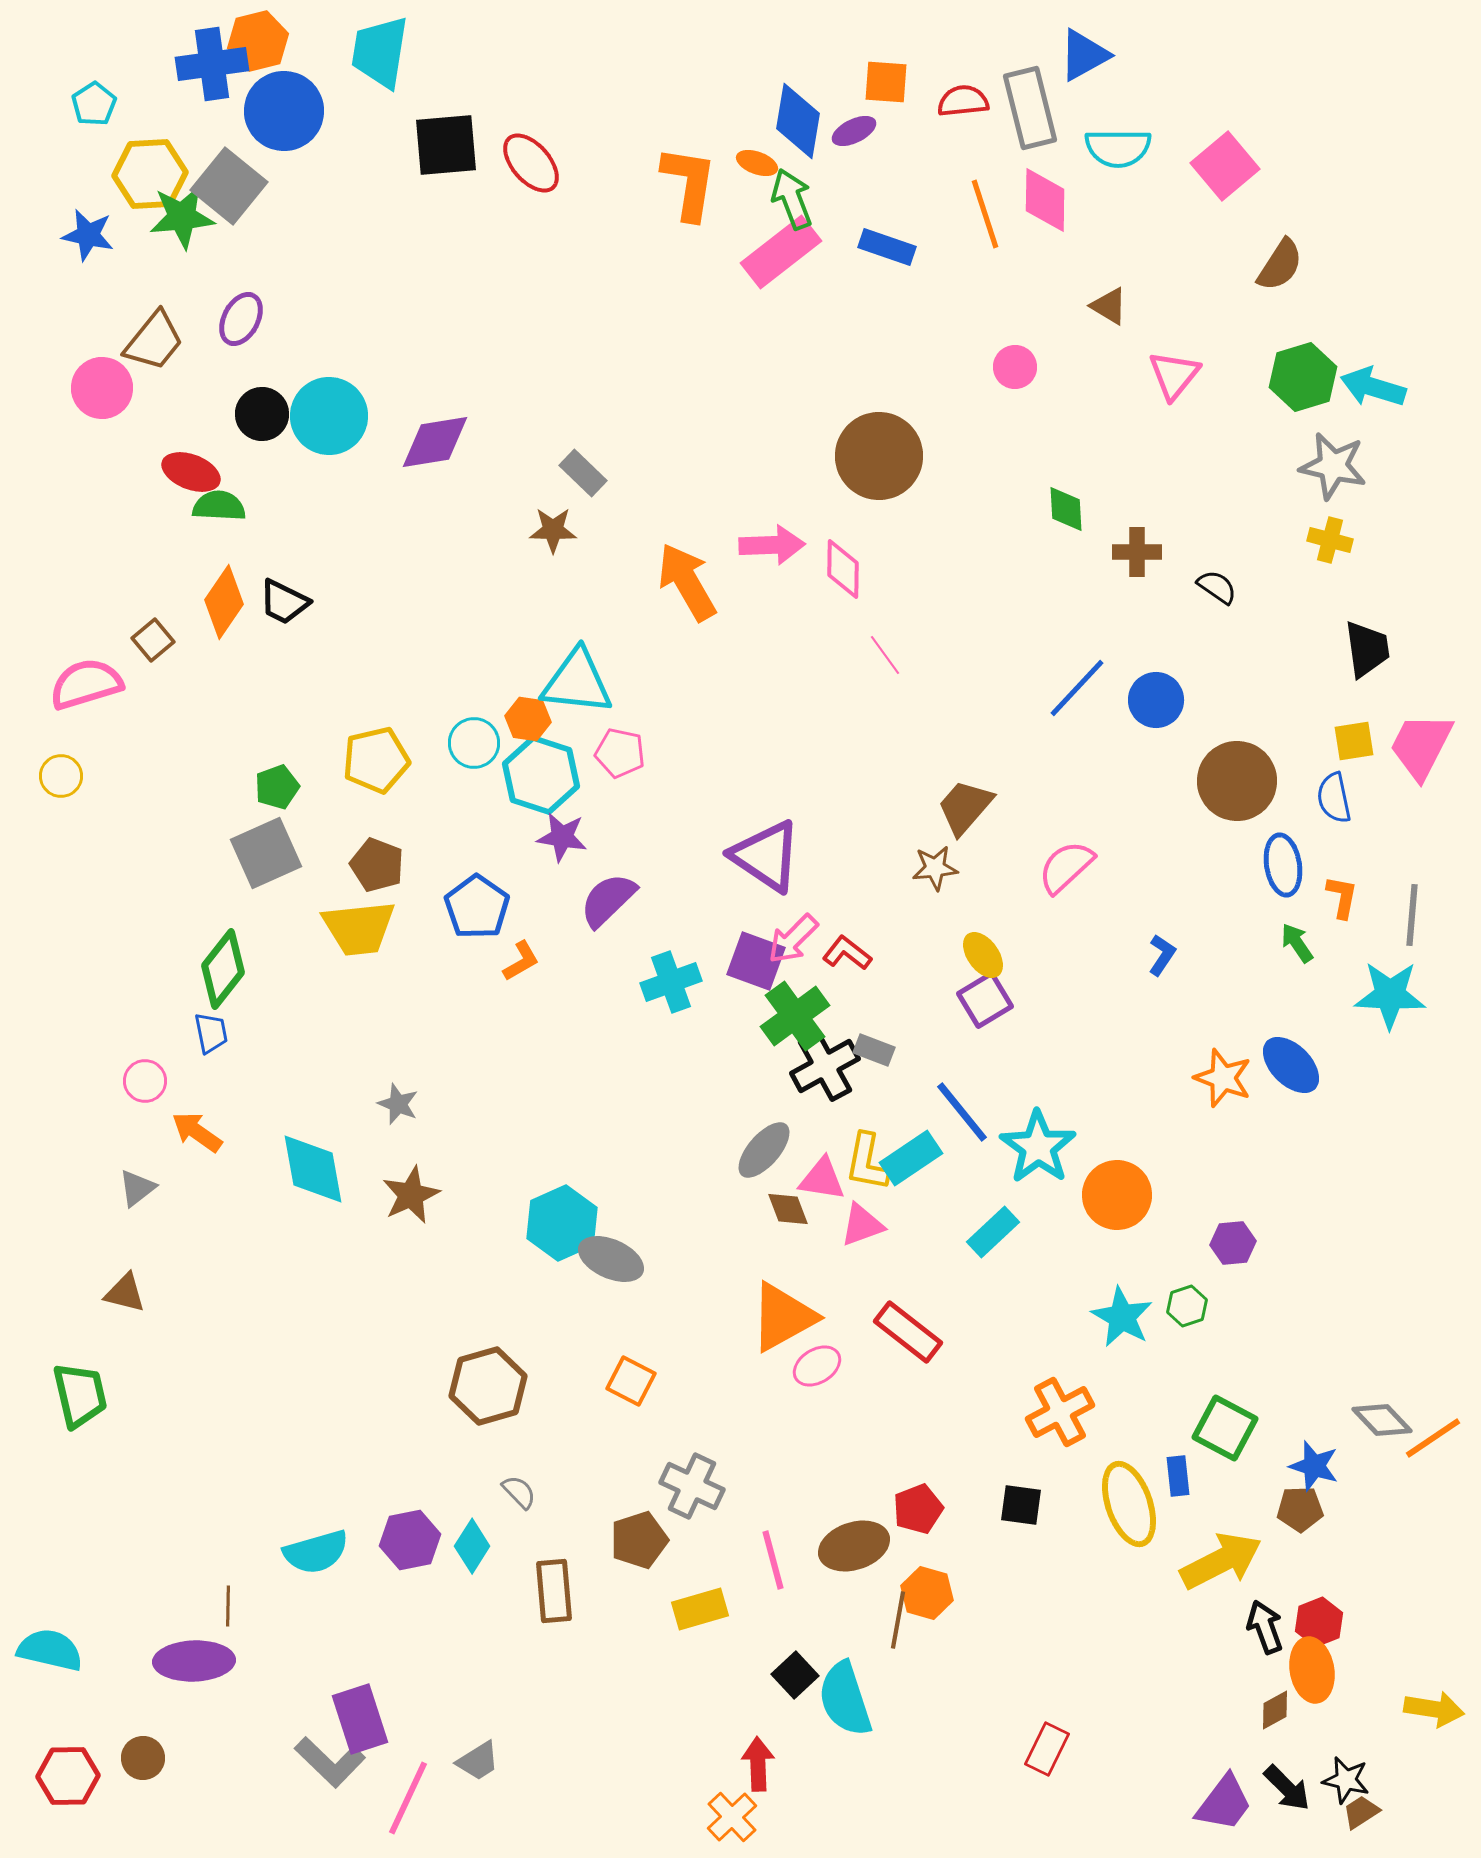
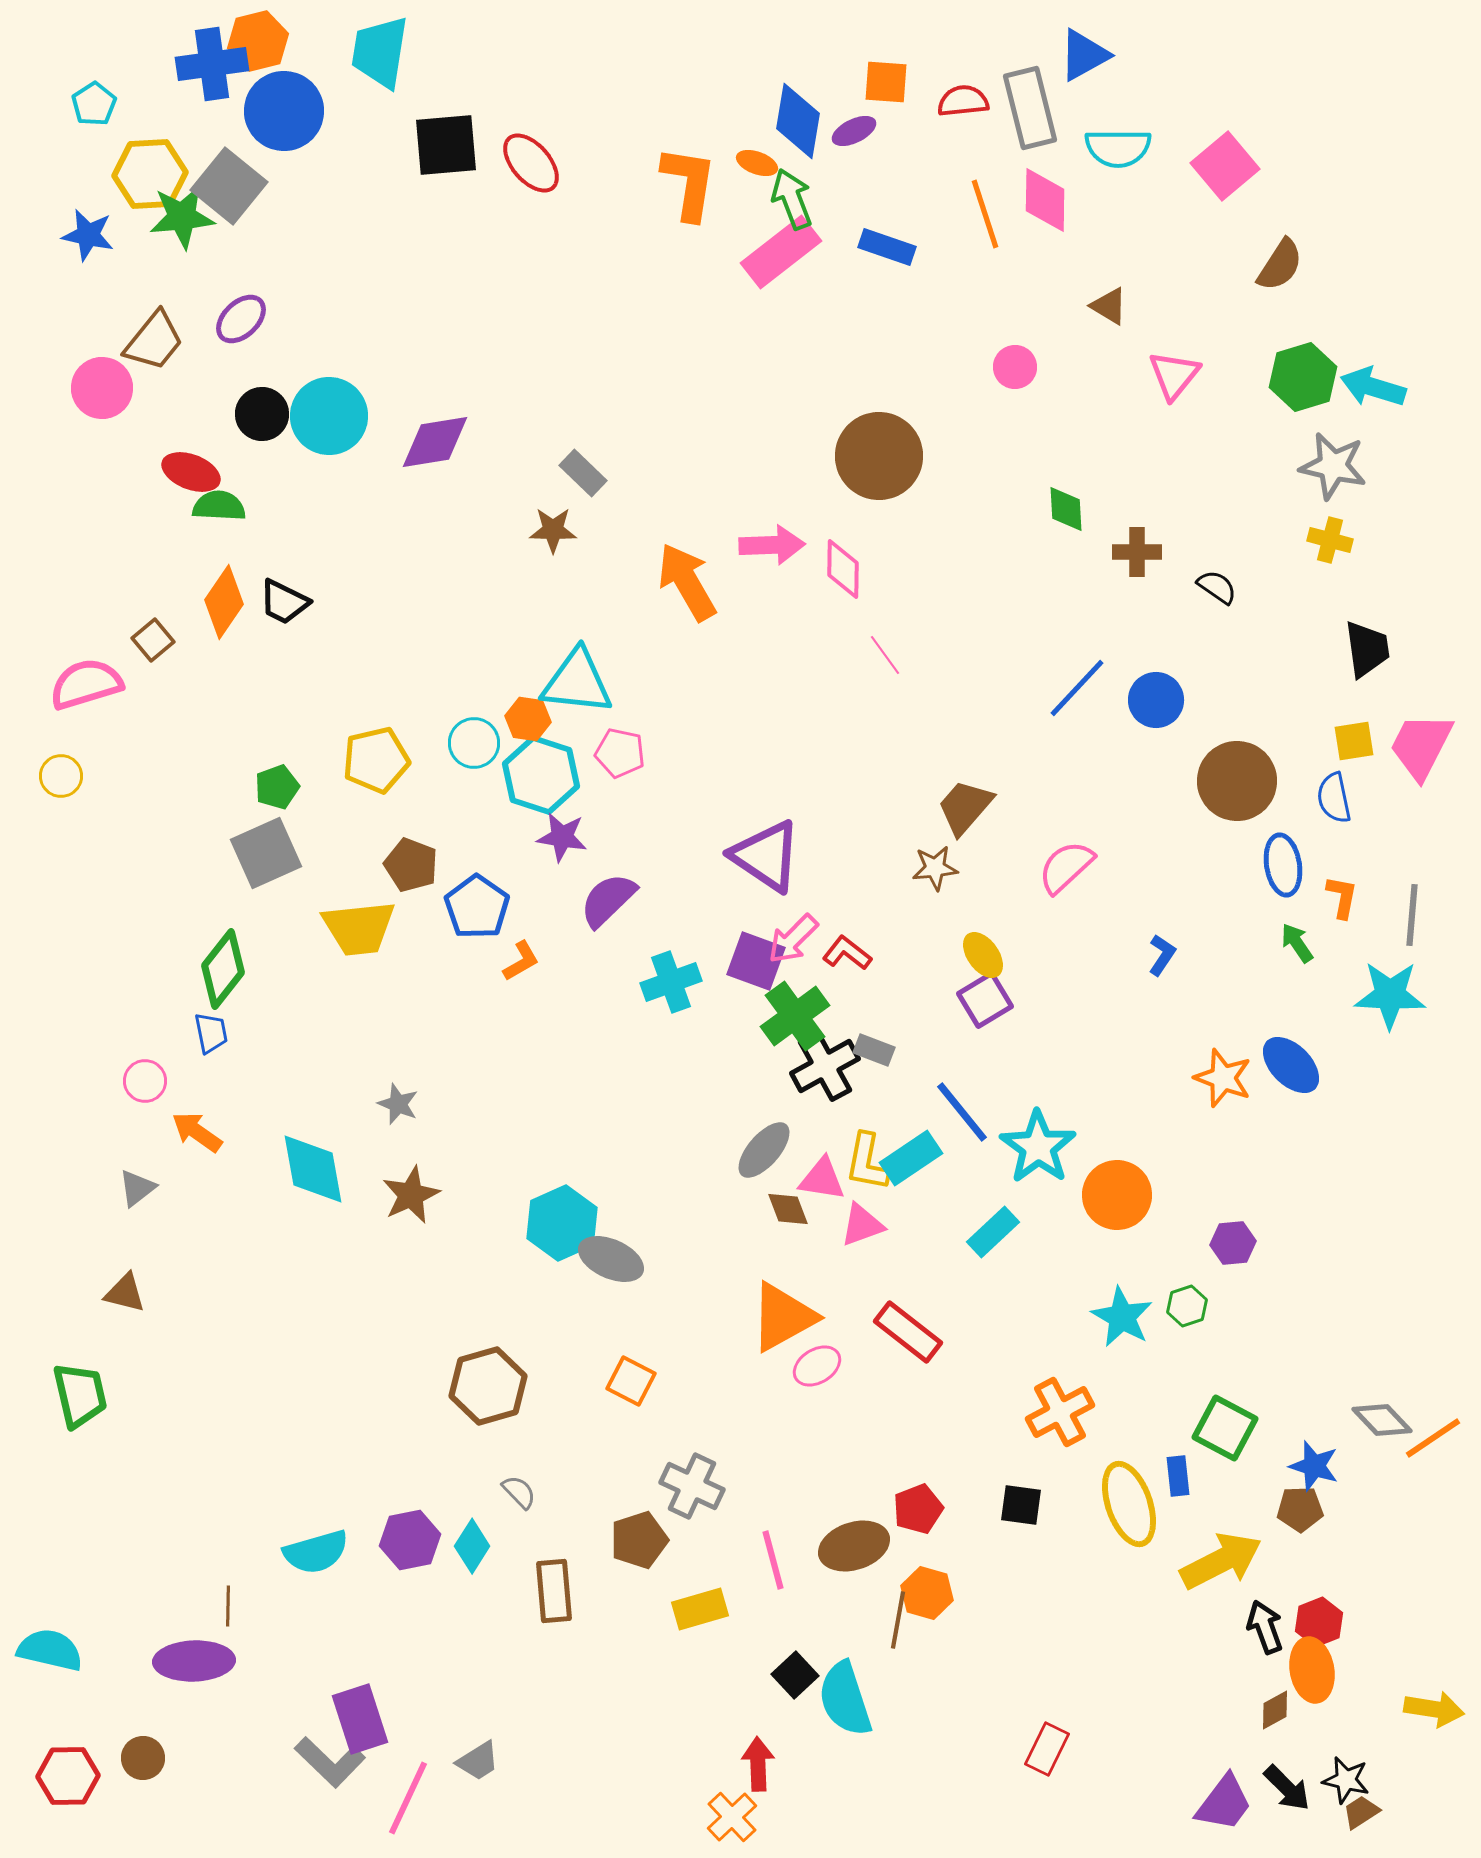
purple ellipse at (241, 319): rotated 18 degrees clockwise
brown pentagon at (377, 865): moved 34 px right
